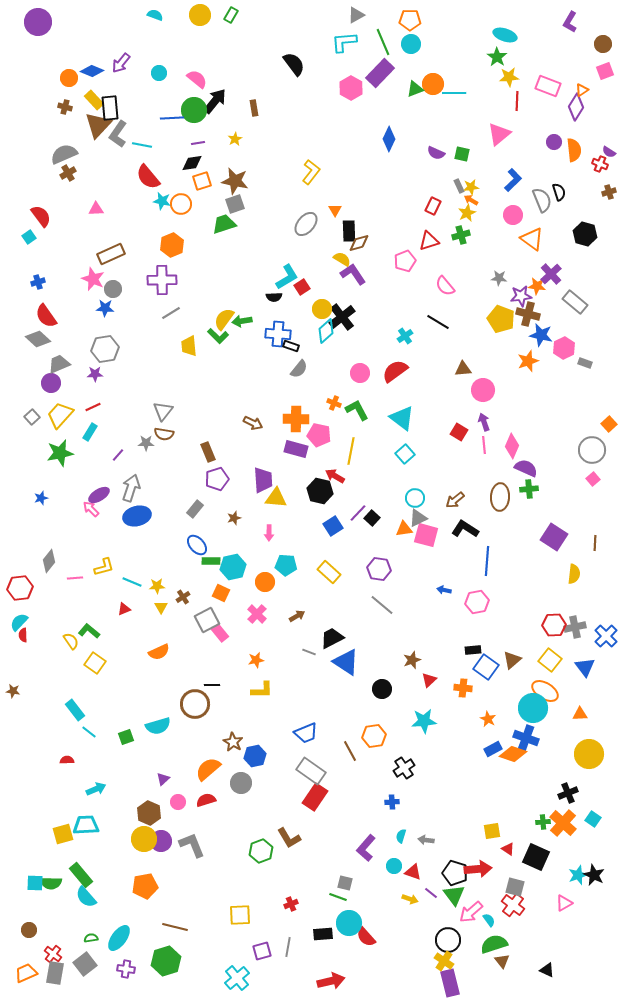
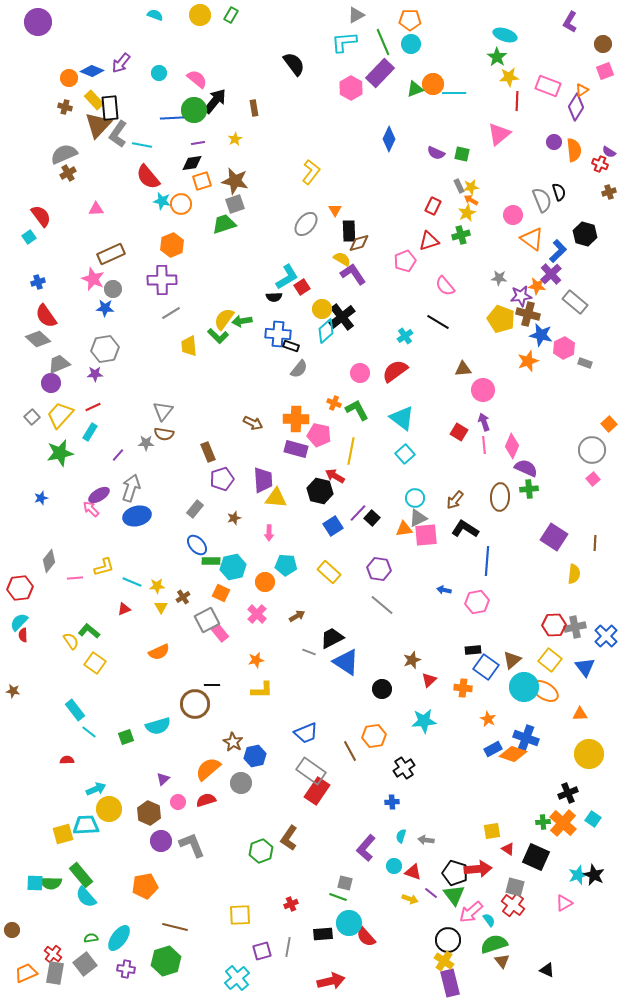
blue L-shape at (513, 180): moved 45 px right, 71 px down
purple pentagon at (217, 479): moved 5 px right
brown arrow at (455, 500): rotated 12 degrees counterclockwise
pink square at (426, 535): rotated 20 degrees counterclockwise
cyan circle at (533, 708): moved 9 px left, 21 px up
red rectangle at (315, 797): moved 2 px right, 6 px up
brown L-shape at (289, 838): rotated 65 degrees clockwise
yellow circle at (144, 839): moved 35 px left, 30 px up
brown circle at (29, 930): moved 17 px left
